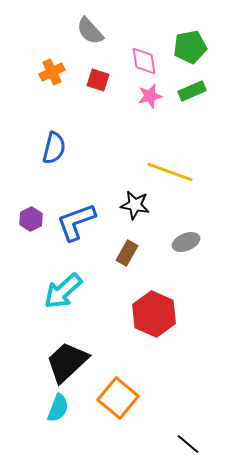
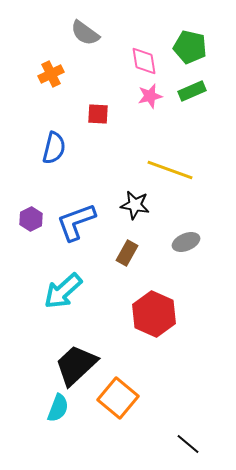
gray semicircle: moved 5 px left, 2 px down; rotated 12 degrees counterclockwise
green pentagon: rotated 24 degrees clockwise
orange cross: moved 1 px left, 2 px down
red square: moved 34 px down; rotated 15 degrees counterclockwise
yellow line: moved 2 px up
black trapezoid: moved 9 px right, 3 px down
